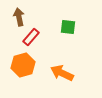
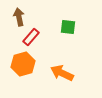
orange hexagon: moved 1 px up
